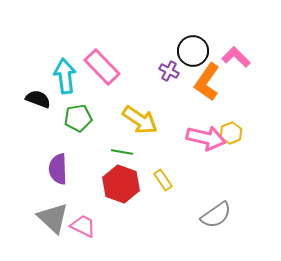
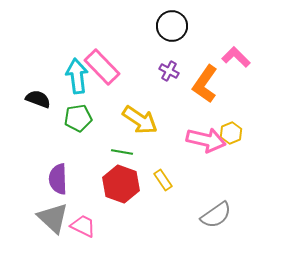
black circle: moved 21 px left, 25 px up
cyan arrow: moved 12 px right
orange L-shape: moved 2 px left, 2 px down
pink arrow: moved 2 px down
purple semicircle: moved 10 px down
